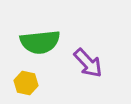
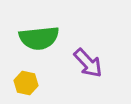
green semicircle: moved 1 px left, 4 px up
